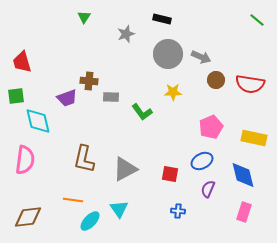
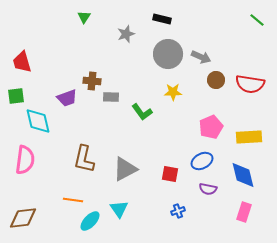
brown cross: moved 3 px right
yellow rectangle: moved 5 px left, 1 px up; rotated 15 degrees counterclockwise
purple semicircle: rotated 102 degrees counterclockwise
blue cross: rotated 24 degrees counterclockwise
brown diamond: moved 5 px left, 1 px down
